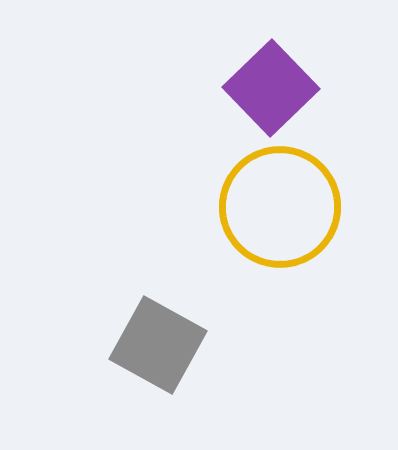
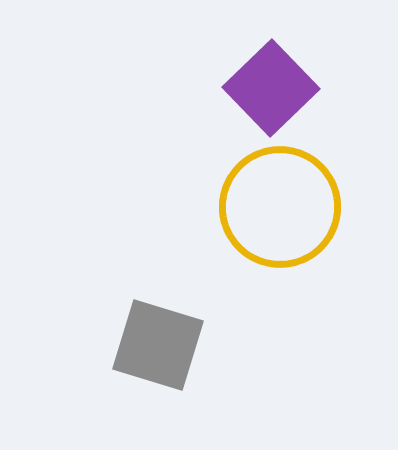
gray square: rotated 12 degrees counterclockwise
